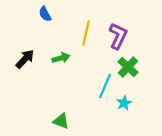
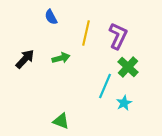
blue semicircle: moved 6 px right, 3 px down
